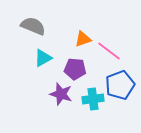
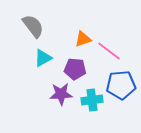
gray semicircle: rotated 30 degrees clockwise
blue pentagon: moved 1 px right; rotated 16 degrees clockwise
purple star: rotated 20 degrees counterclockwise
cyan cross: moved 1 px left, 1 px down
